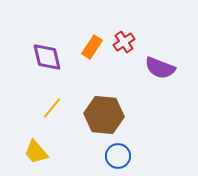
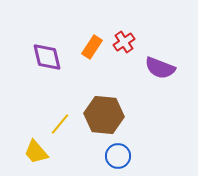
yellow line: moved 8 px right, 16 px down
